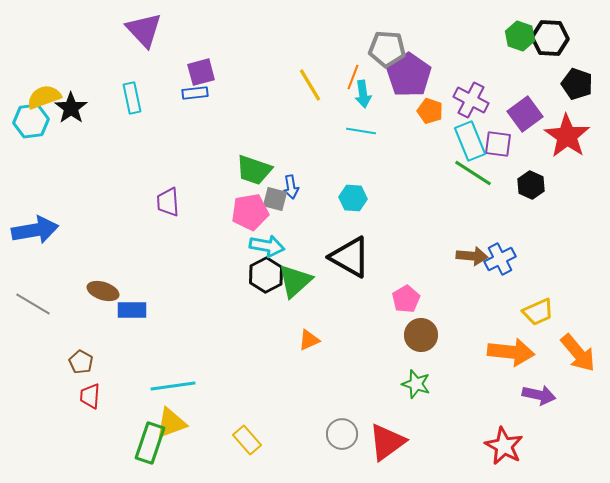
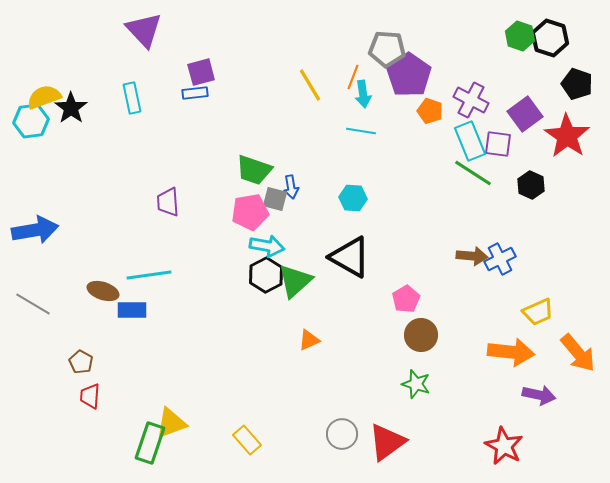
black hexagon at (550, 38): rotated 15 degrees clockwise
cyan line at (173, 386): moved 24 px left, 111 px up
